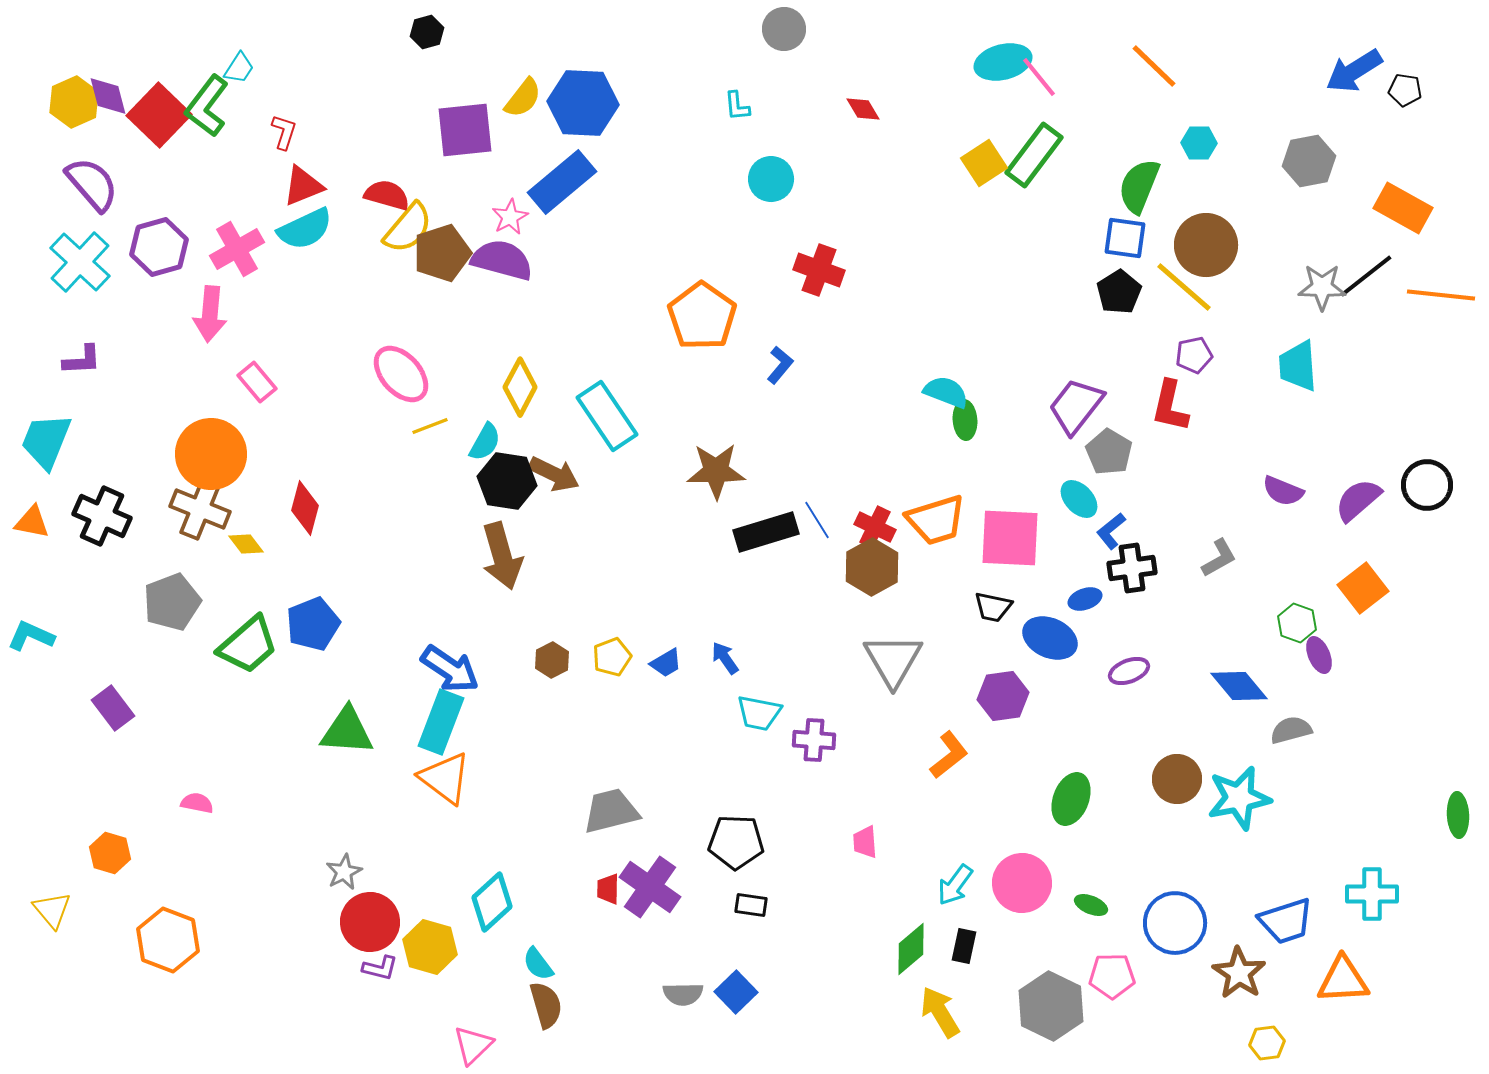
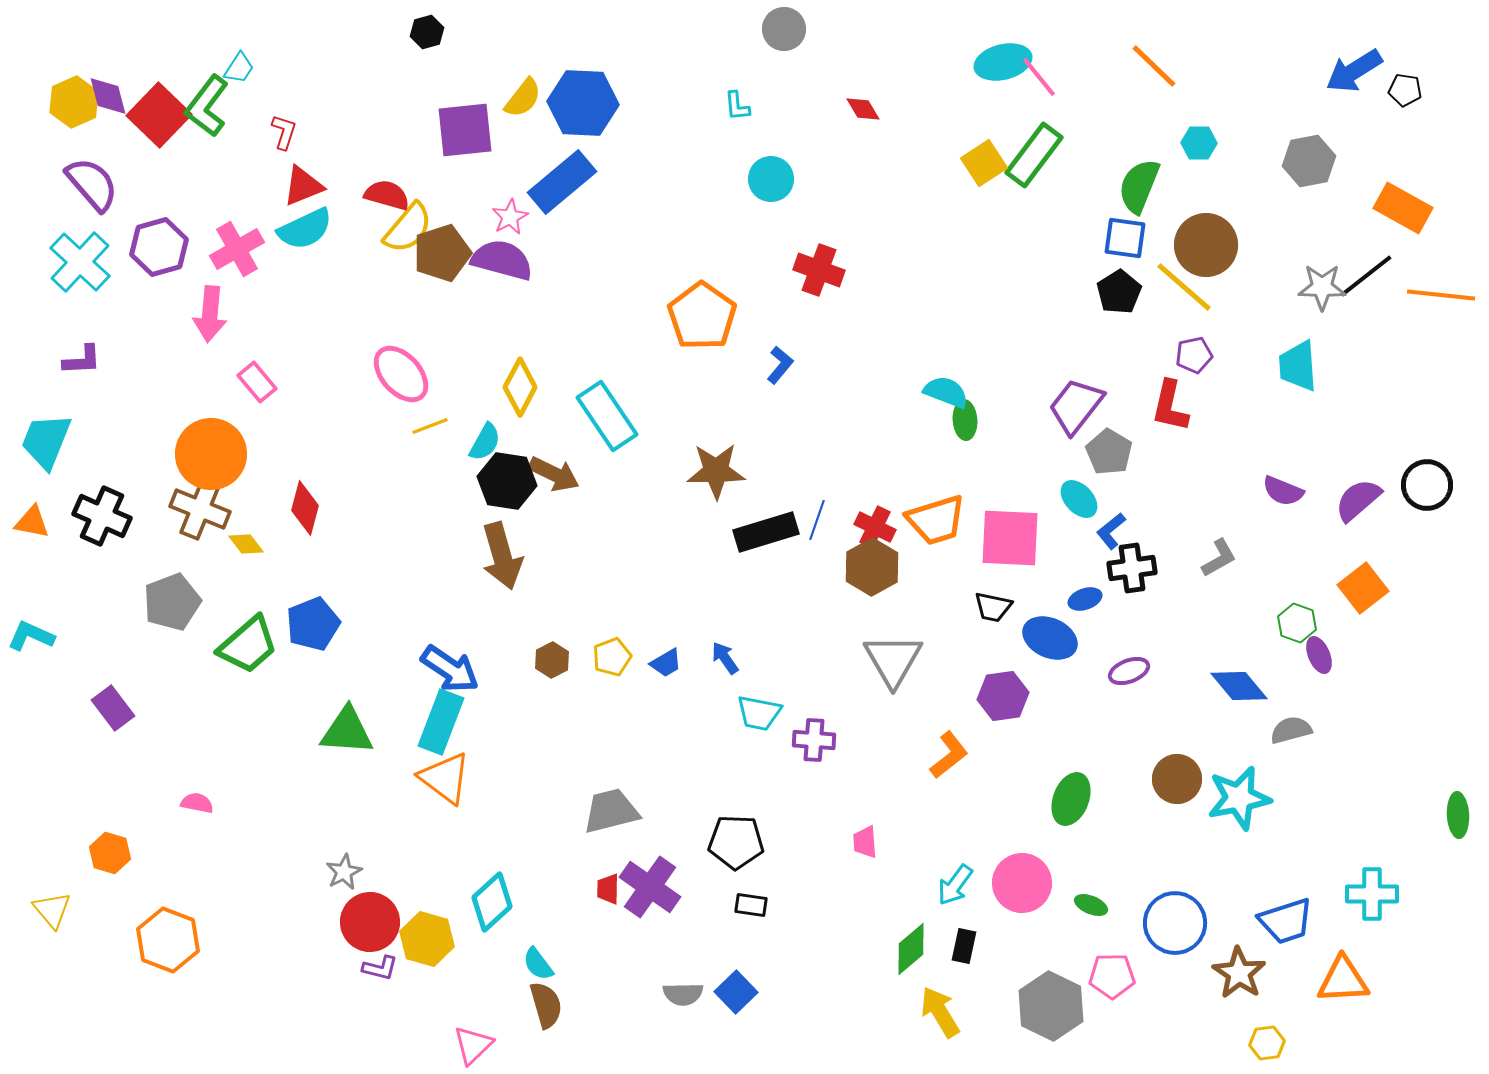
blue line at (817, 520): rotated 51 degrees clockwise
yellow hexagon at (430, 947): moved 3 px left, 8 px up
